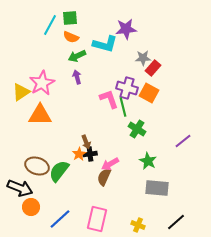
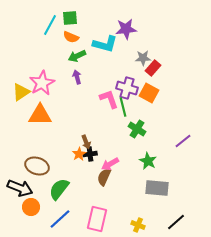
green semicircle: moved 18 px down
